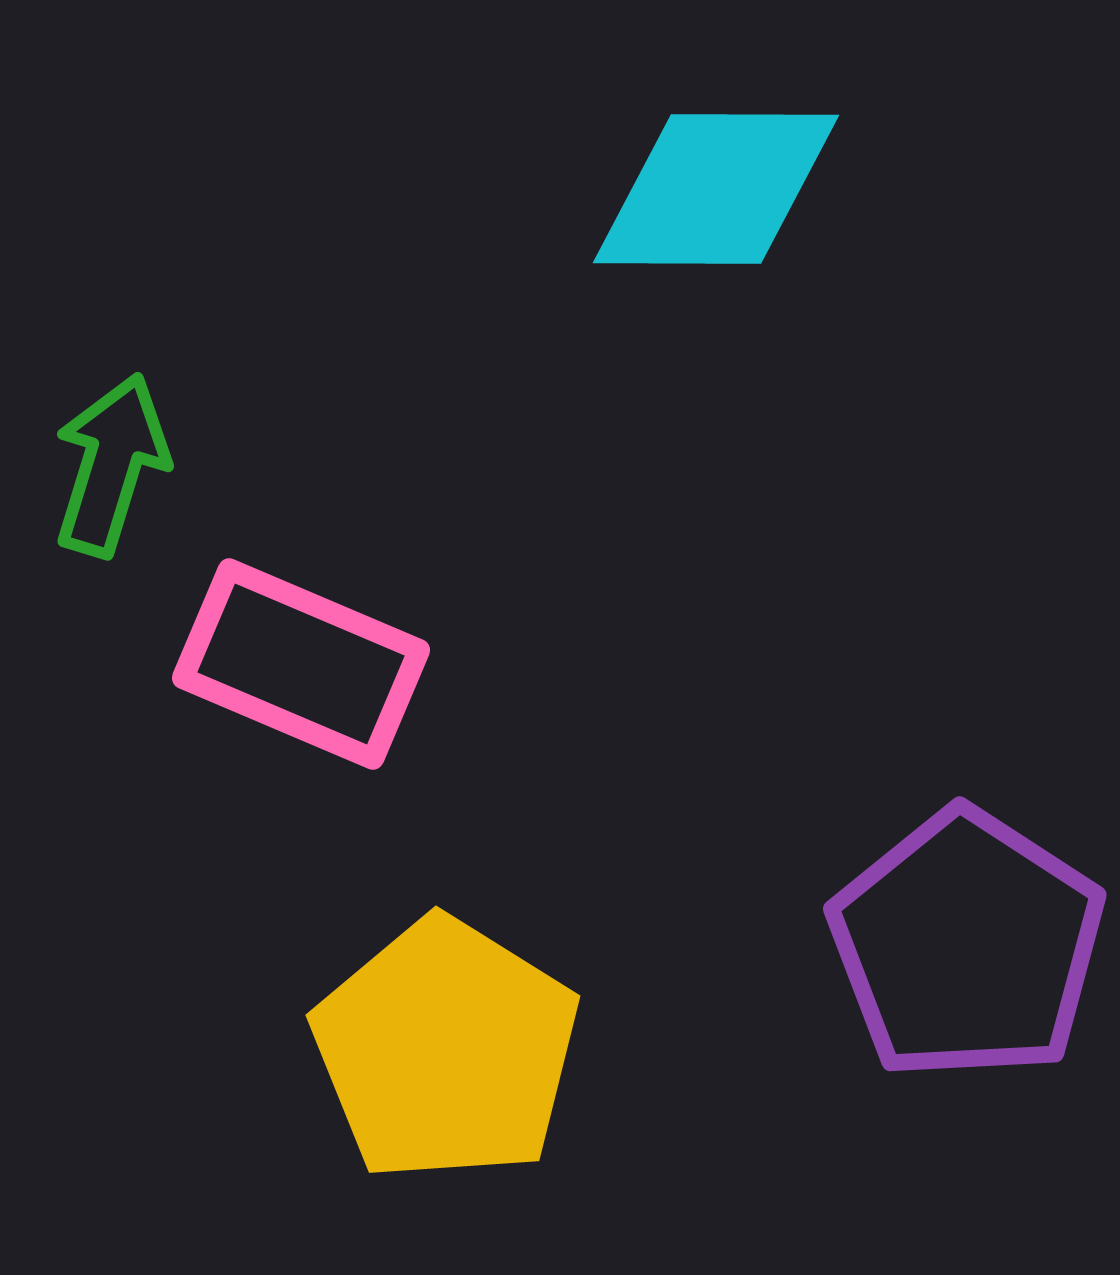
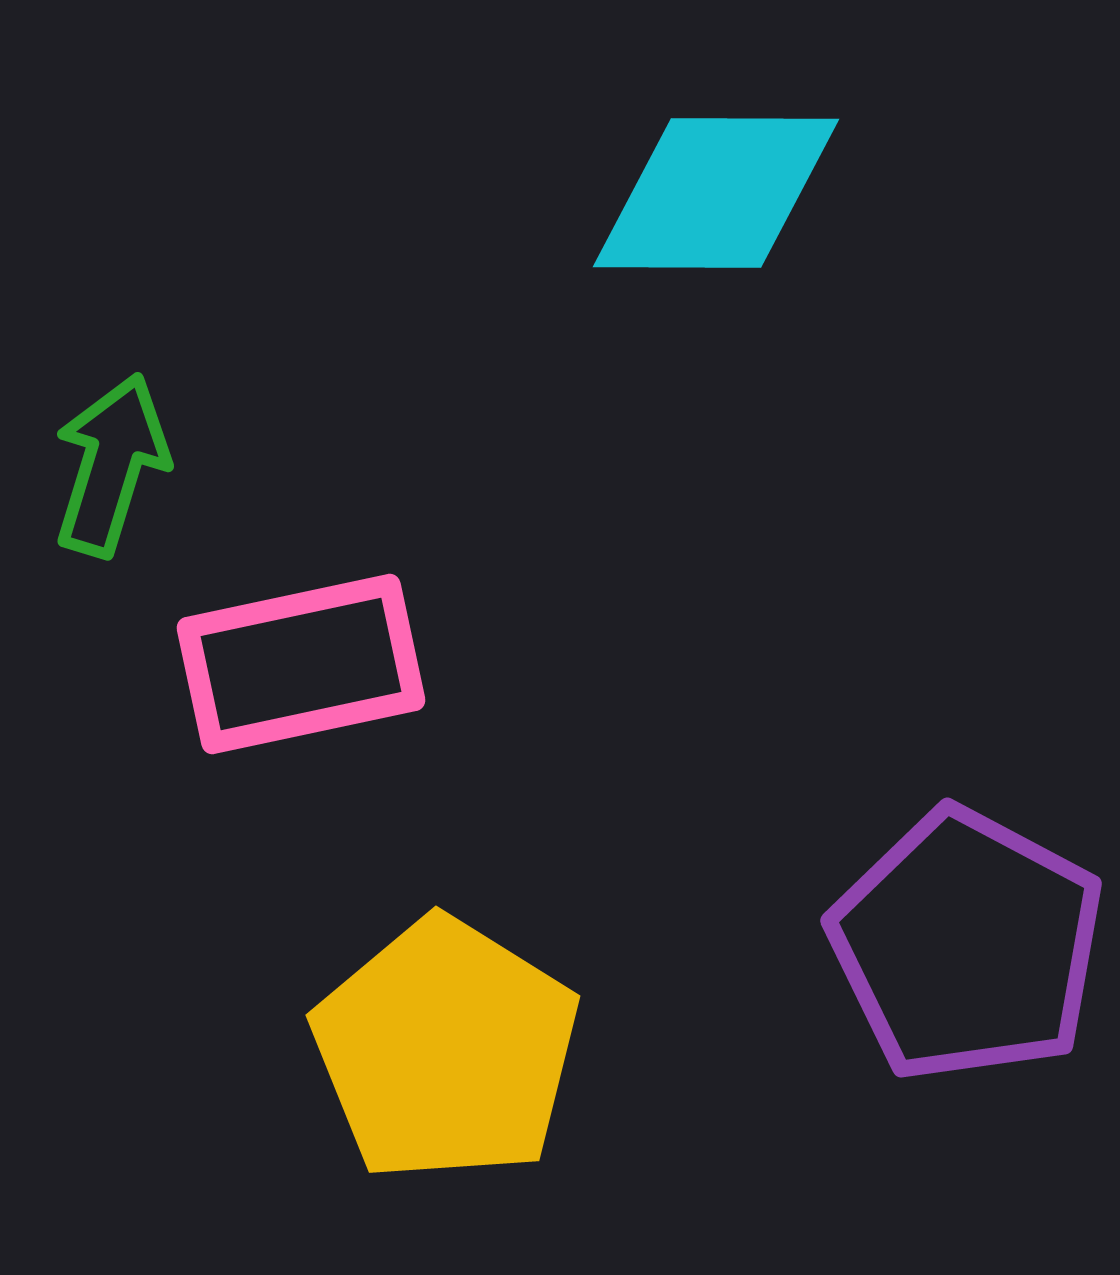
cyan diamond: moved 4 px down
pink rectangle: rotated 35 degrees counterclockwise
purple pentagon: rotated 5 degrees counterclockwise
